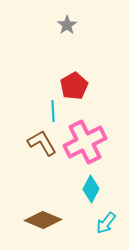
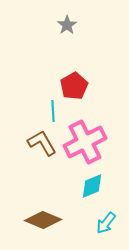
cyan diamond: moved 1 px right, 3 px up; rotated 40 degrees clockwise
